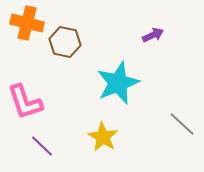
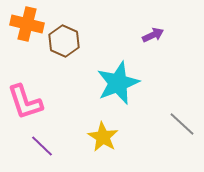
orange cross: moved 1 px down
brown hexagon: moved 1 px left, 1 px up; rotated 12 degrees clockwise
